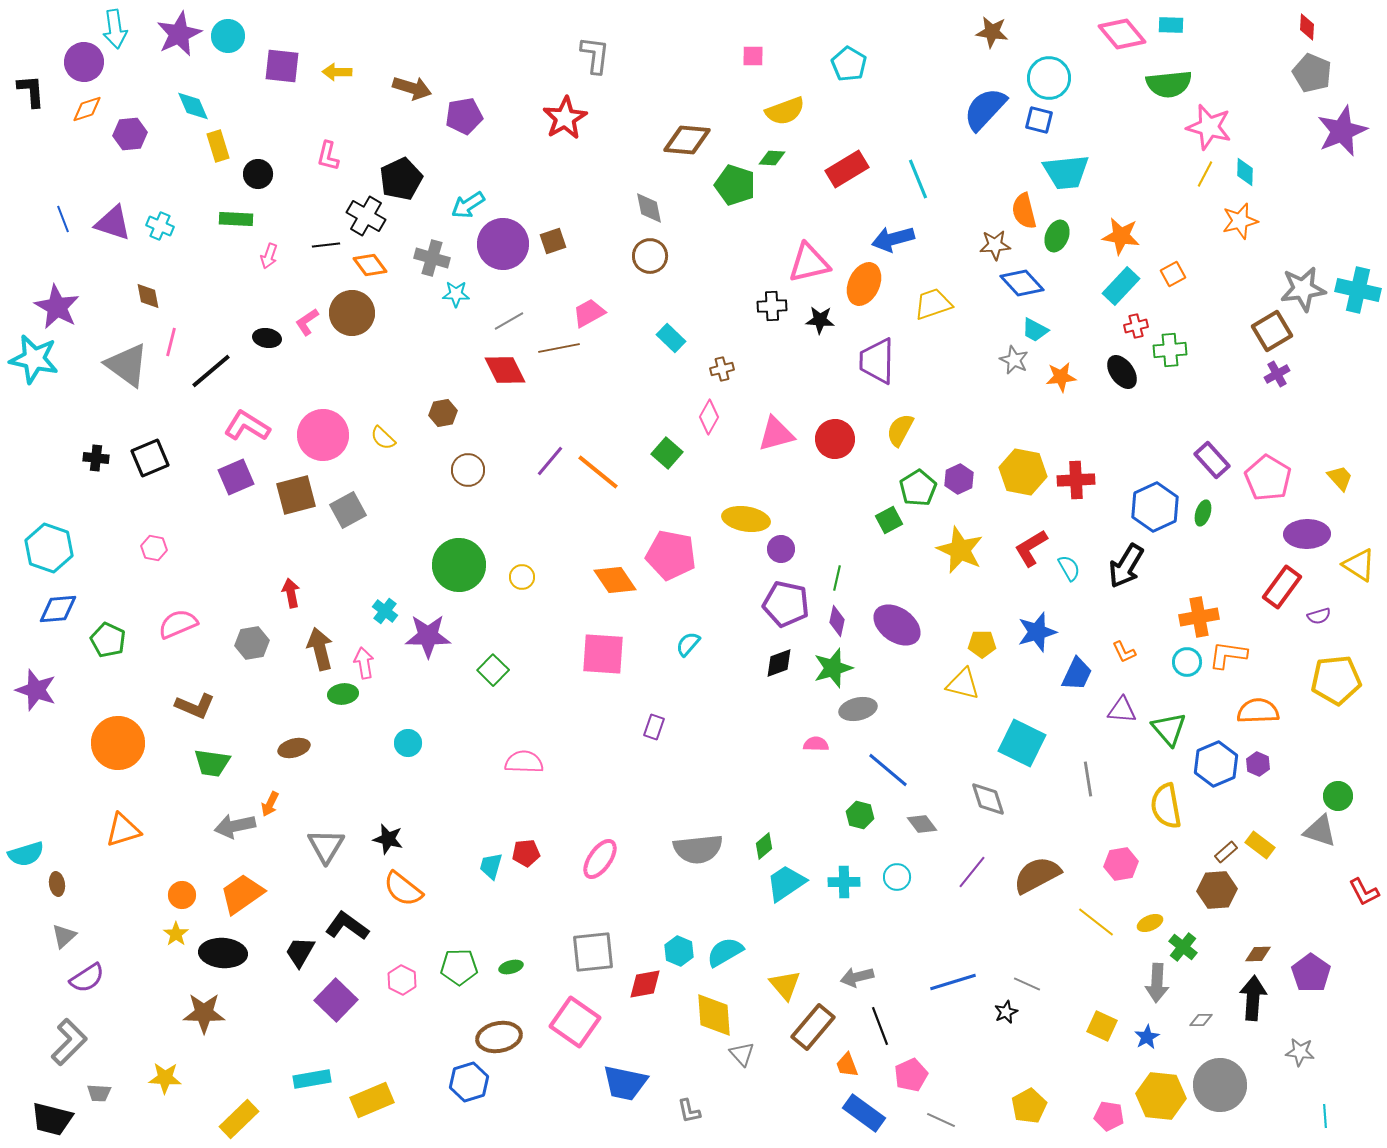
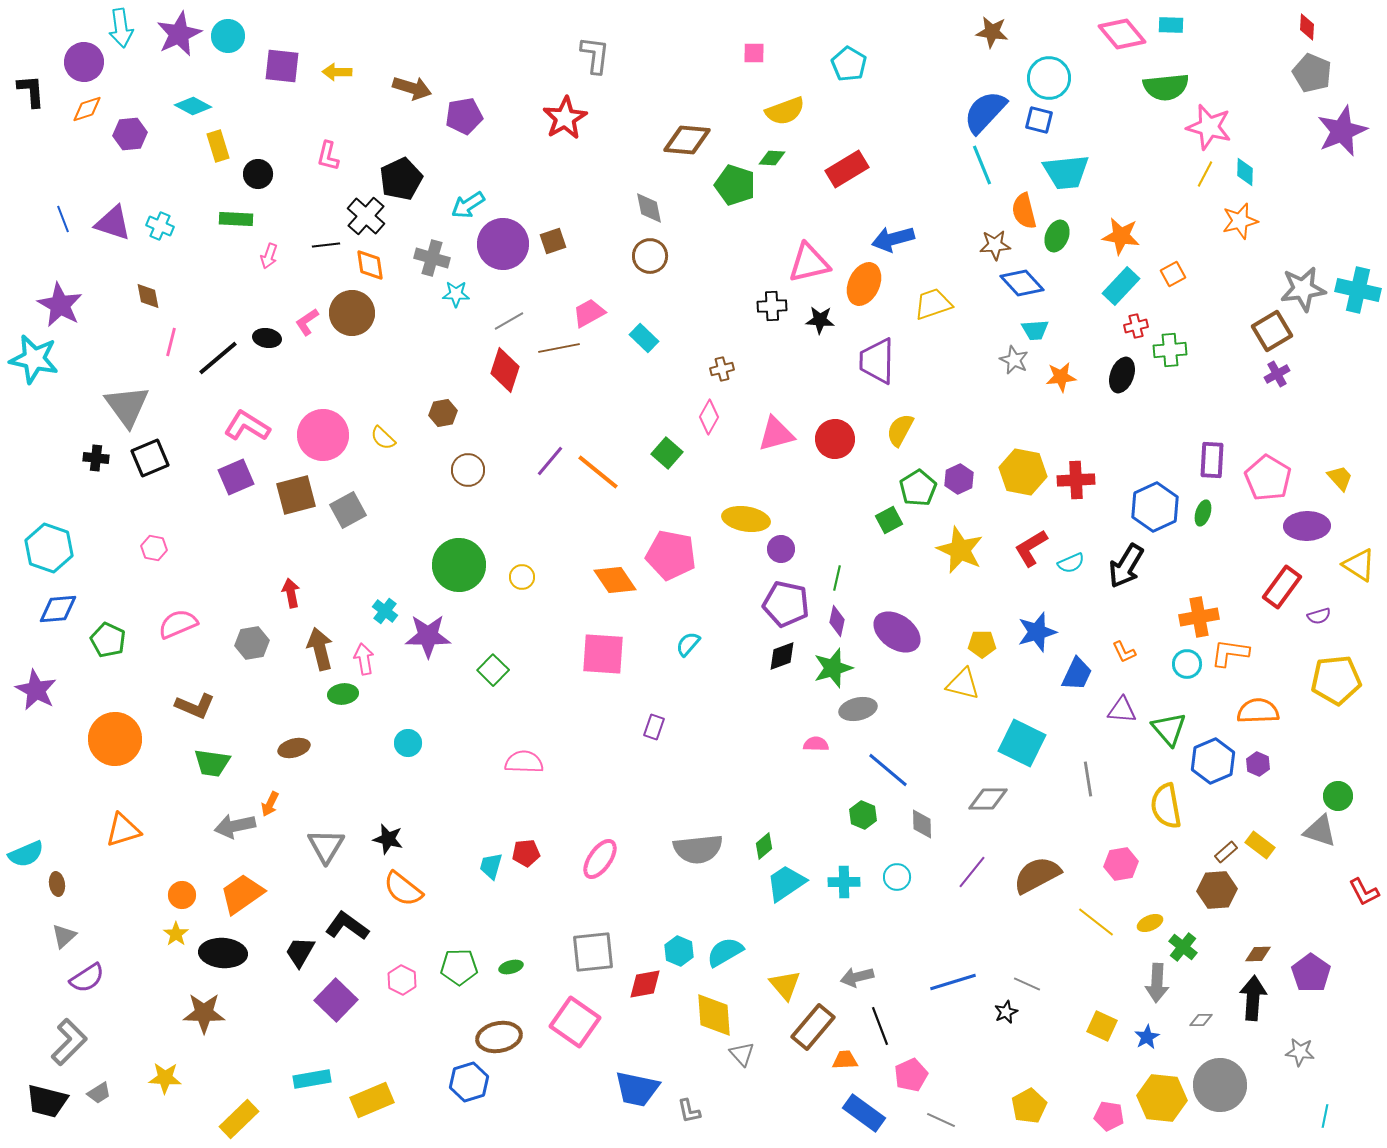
cyan arrow at (115, 29): moved 6 px right, 1 px up
pink square at (753, 56): moved 1 px right, 3 px up
green semicircle at (1169, 84): moved 3 px left, 3 px down
cyan diamond at (193, 106): rotated 39 degrees counterclockwise
blue semicircle at (985, 109): moved 3 px down
cyan line at (918, 179): moved 64 px right, 14 px up
black cross at (366, 216): rotated 12 degrees clockwise
orange diamond at (370, 265): rotated 28 degrees clockwise
purple star at (57, 307): moved 3 px right, 2 px up
cyan trapezoid at (1035, 330): rotated 32 degrees counterclockwise
cyan rectangle at (671, 338): moved 27 px left
gray triangle at (127, 365): moved 41 px down; rotated 18 degrees clockwise
red diamond at (505, 370): rotated 45 degrees clockwise
black line at (211, 371): moved 7 px right, 13 px up
black ellipse at (1122, 372): moved 3 px down; rotated 56 degrees clockwise
purple rectangle at (1212, 460): rotated 45 degrees clockwise
purple ellipse at (1307, 534): moved 8 px up
cyan semicircle at (1069, 568): moved 2 px right, 5 px up; rotated 96 degrees clockwise
purple ellipse at (897, 625): moved 7 px down
orange L-shape at (1228, 655): moved 2 px right, 2 px up
cyan circle at (1187, 662): moved 2 px down
pink arrow at (364, 663): moved 4 px up
black diamond at (779, 663): moved 3 px right, 7 px up
purple star at (36, 690): rotated 9 degrees clockwise
orange circle at (118, 743): moved 3 px left, 4 px up
blue hexagon at (1216, 764): moved 3 px left, 3 px up
gray diamond at (988, 799): rotated 72 degrees counterclockwise
green hexagon at (860, 815): moved 3 px right; rotated 8 degrees clockwise
gray diamond at (922, 824): rotated 36 degrees clockwise
cyan semicircle at (26, 854): rotated 6 degrees counterclockwise
orange trapezoid at (847, 1065): moved 2 px left, 5 px up; rotated 108 degrees clockwise
blue trapezoid at (625, 1083): moved 12 px right, 6 px down
gray trapezoid at (99, 1093): rotated 35 degrees counterclockwise
yellow hexagon at (1161, 1096): moved 1 px right, 2 px down
cyan line at (1325, 1116): rotated 15 degrees clockwise
black trapezoid at (52, 1119): moved 5 px left, 18 px up
